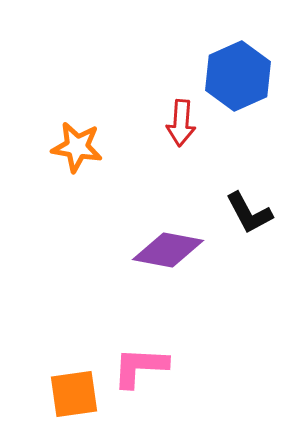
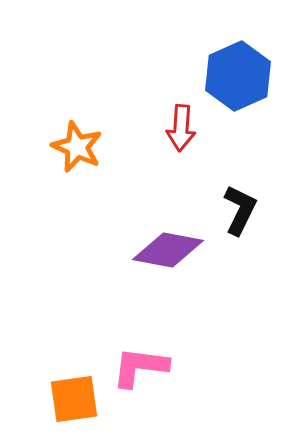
red arrow: moved 5 px down
orange star: rotated 15 degrees clockwise
black L-shape: moved 9 px left, 3 px up; rotated 126 degrees counterclockwise
pink L-shape: rotated 4 degrees clockwise
orange square: moved 5 px down
